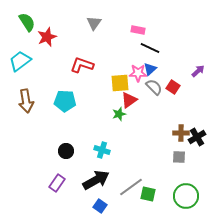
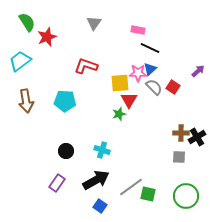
red L-shape: moved 4 px right, 1 px down
red triangle: rotated 24 degrees counterclockwise
